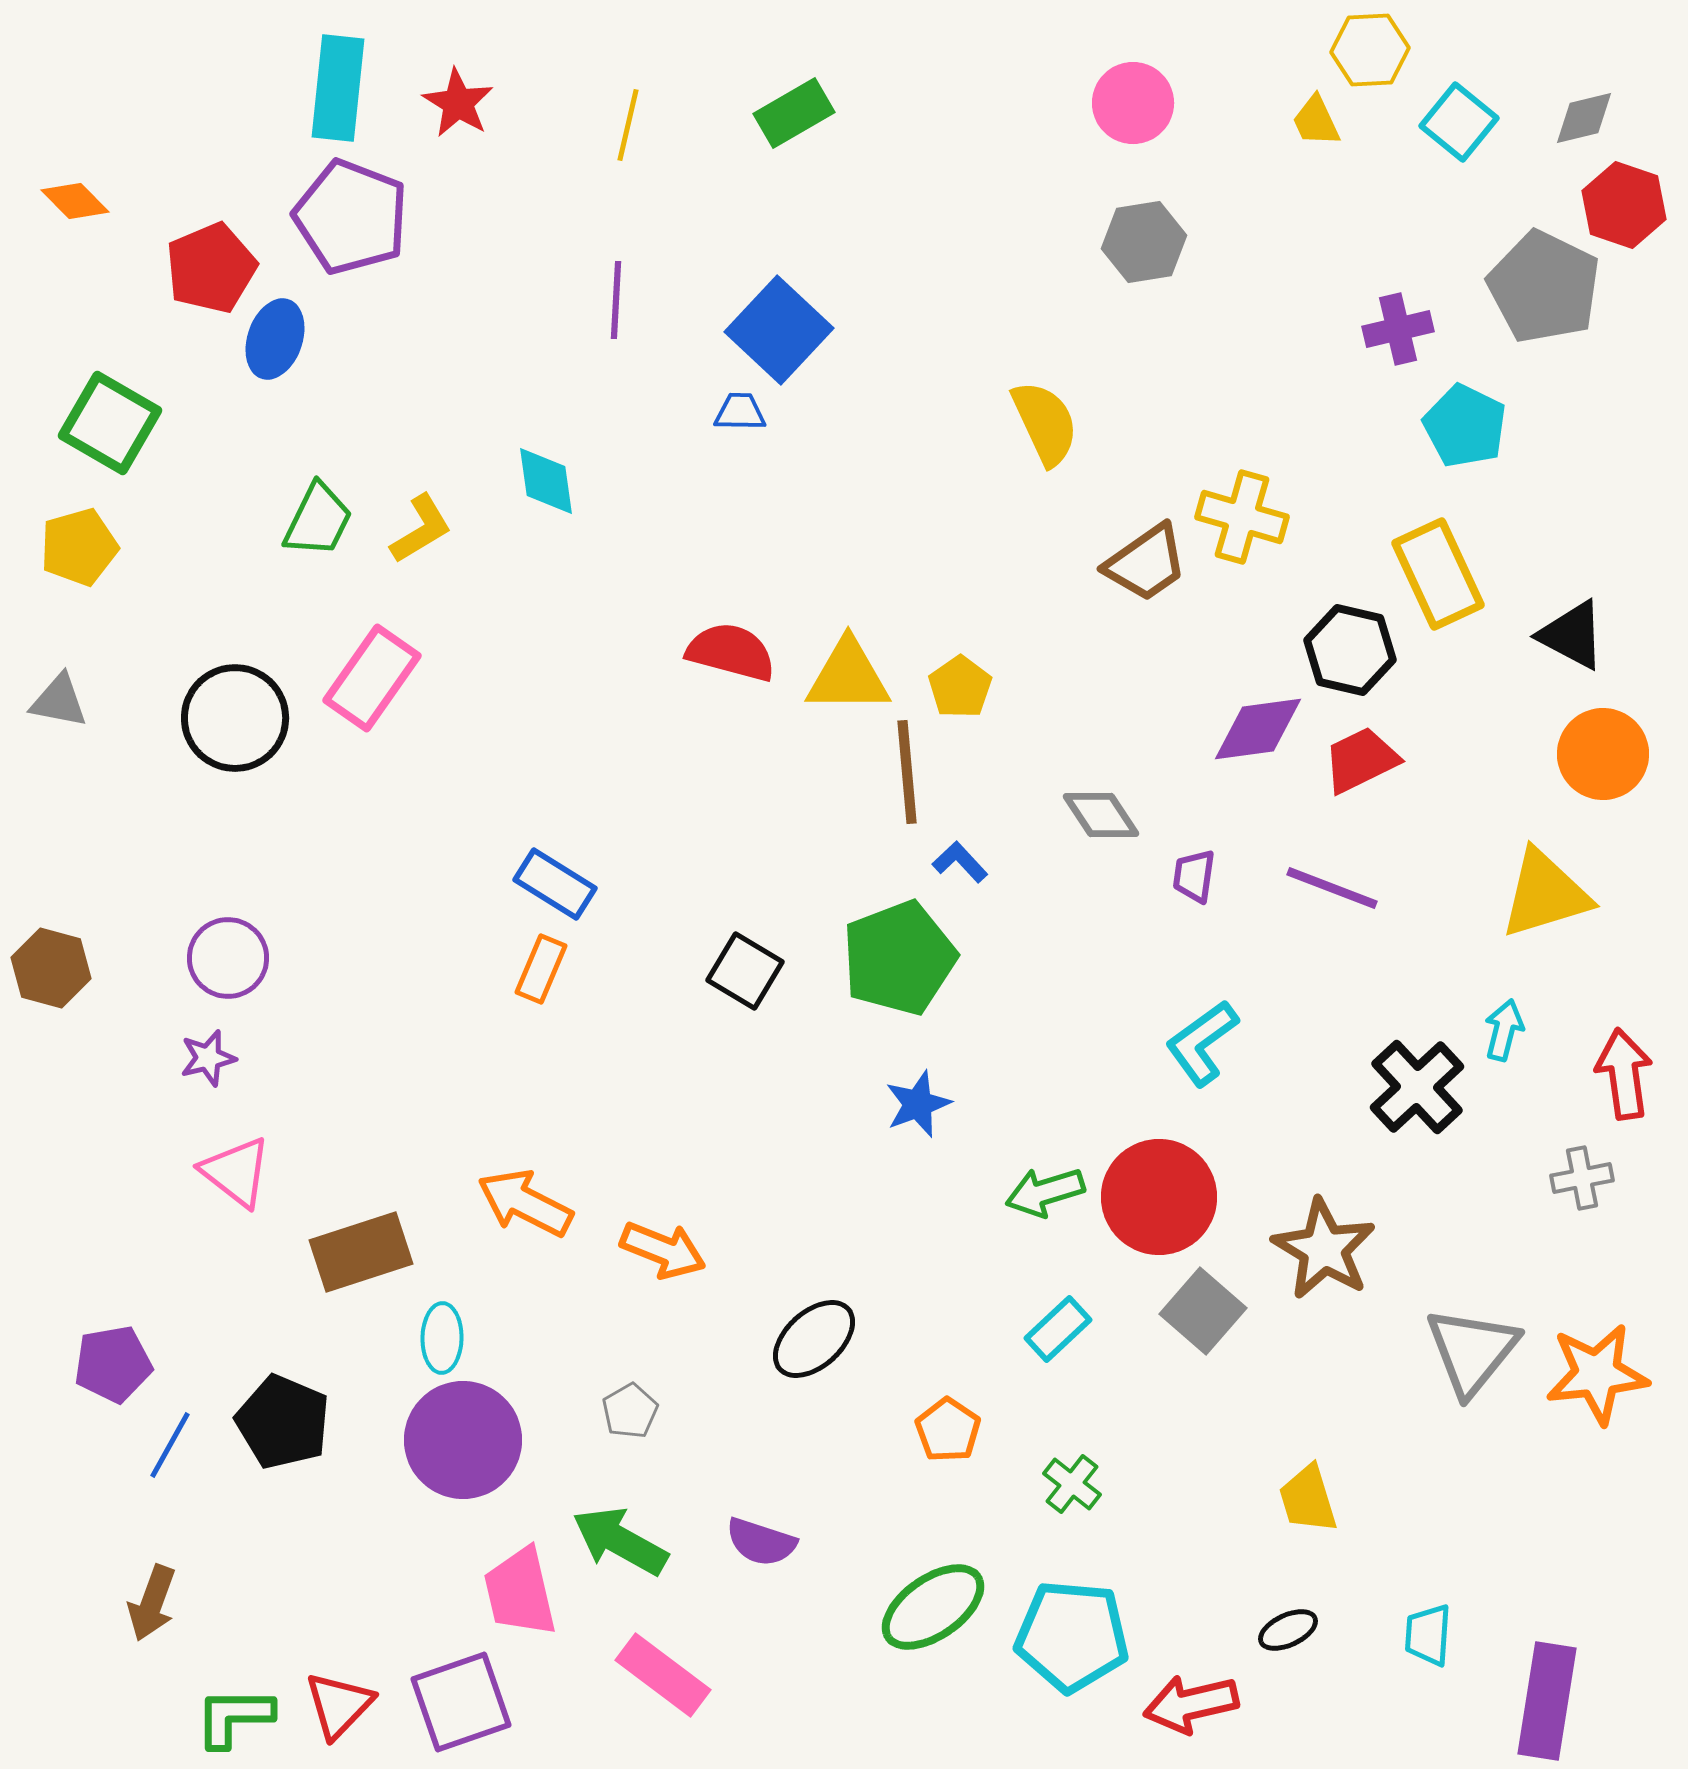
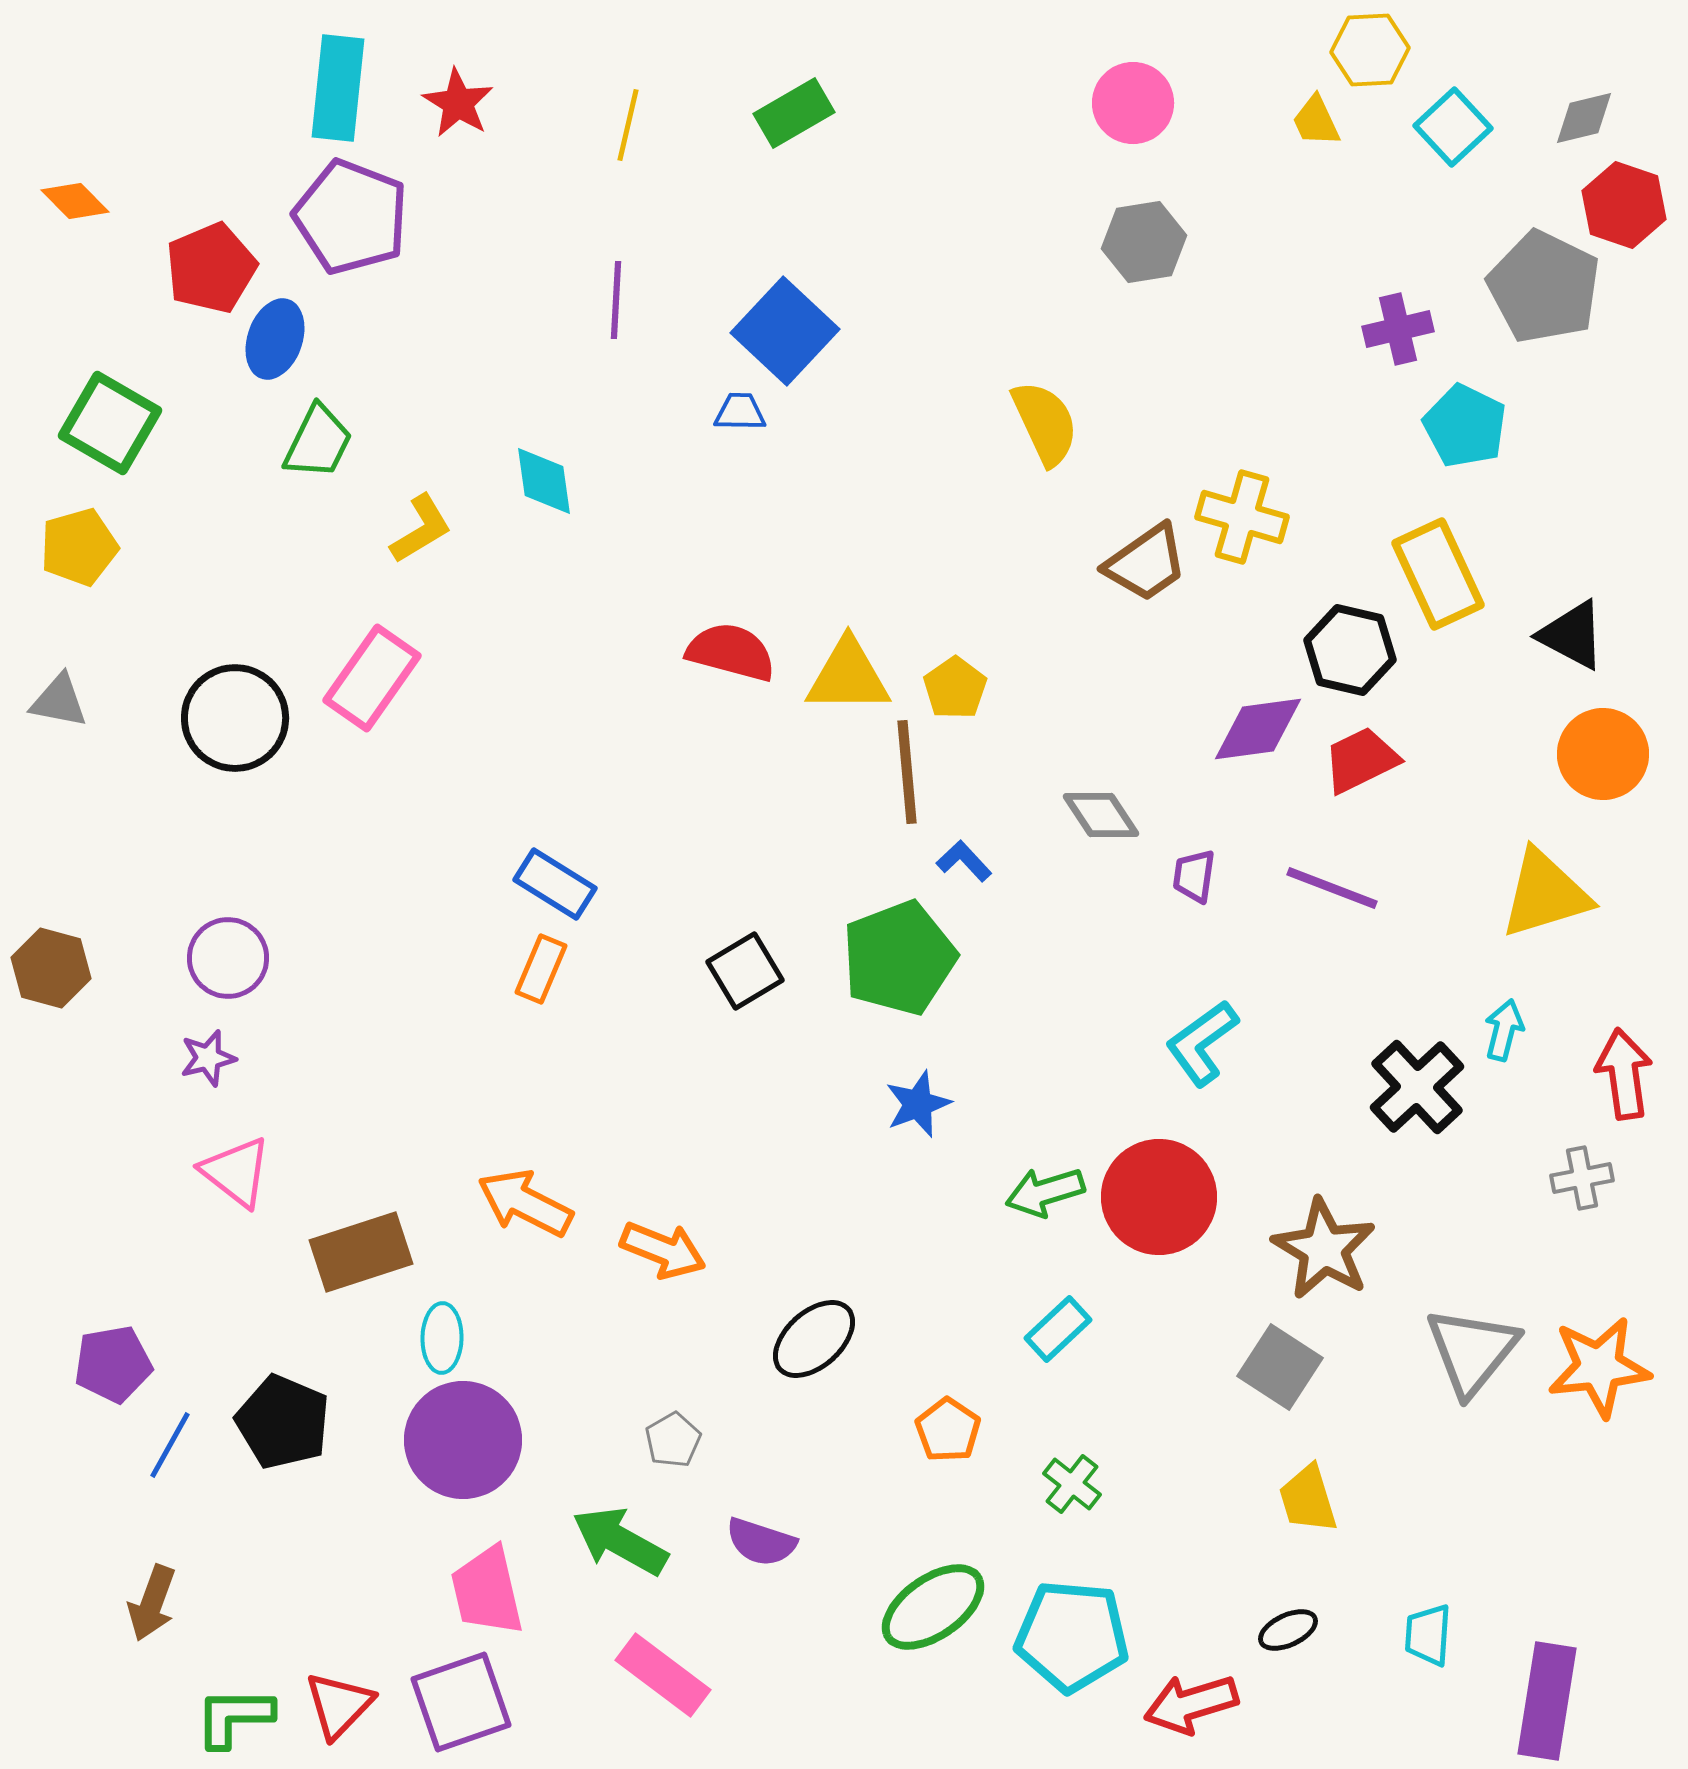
cyan square at (1459, 122): moved 6 px left, 5 px down; rotated 8 degrees clockwise
blue square at (779, 330): moved 6 px right, 1 px down
cyan diamond at (546, 481): moved 2 px left
green trapezoid at (318, 520): moved 78 px up
yellow pentagon at (960, 687): moved 5 px left, 1 px down
blue L-shape at (960, 862): moved 4 px right, 1 px up
black square at (745, 971): rotated 28 degrees clockwise
gray square at (1203, 1311): moved 77 px right, 56 px down; rotated 8 degrees counterclockwise
orange star at (1597, 1374): moved 2 px right, 7 px up
gray pentagon at (630, 1411): moved 43 px right, 29 px down
pink trapezoid at (520, 1592): moved 33 px left, 1 px up
red arrow at (1191, 1704): rotated 4 degrees counterclockwise
